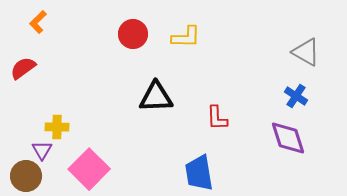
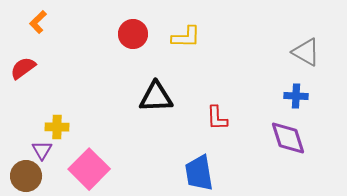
blue cross: rotated 30 degrees counterclockwise
